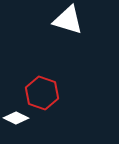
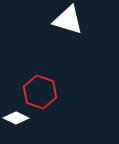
red hexagon: moved 2 px left, 1 px up
